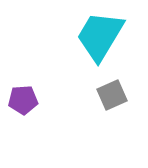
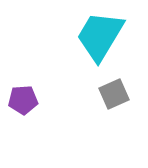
gray square: moved 2 px right, 1 px up
